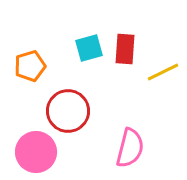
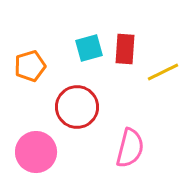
red circle: moved 9 px right, 4 px up
